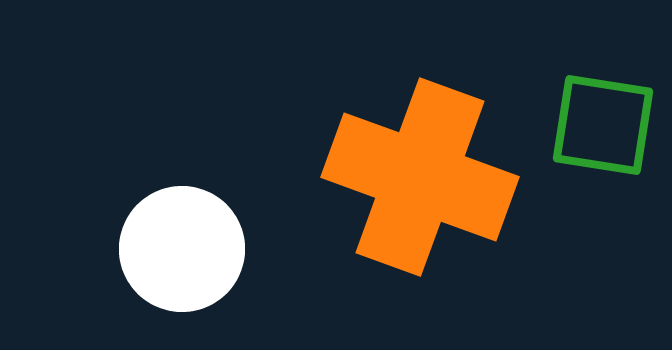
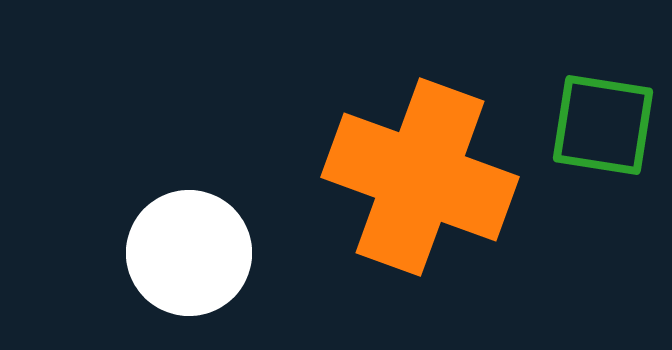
white circle: moved 7 px right, 4 px down
